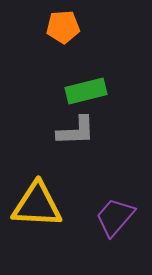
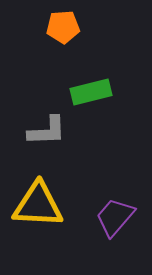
green rectangle: moved 5 px right, 1 px down
gray L-shape: moved 29 px left
yellow triangle: moved 1 px right
